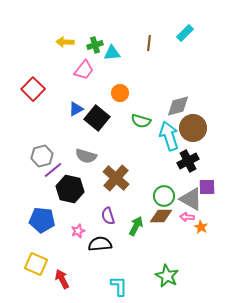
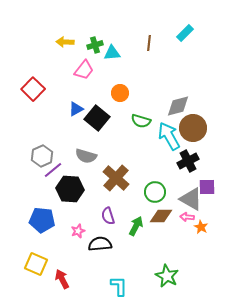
cyan arrow: rotated 12 degrees counterclockwise
gray hexagon: rotated 10 degrees counterclockwise
black hexagon: rotated 8 degrees counterclockwise
green circle: moved 9 px left, 4 px up
